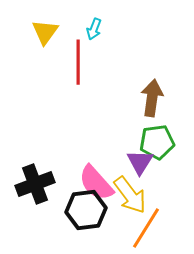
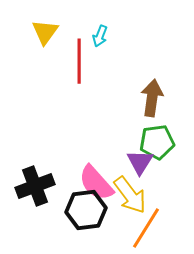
cyan arrow: moved 6 px right, 7 px down
red line: moved 1 px right, 1 px up
black cross: moved 2 px down
